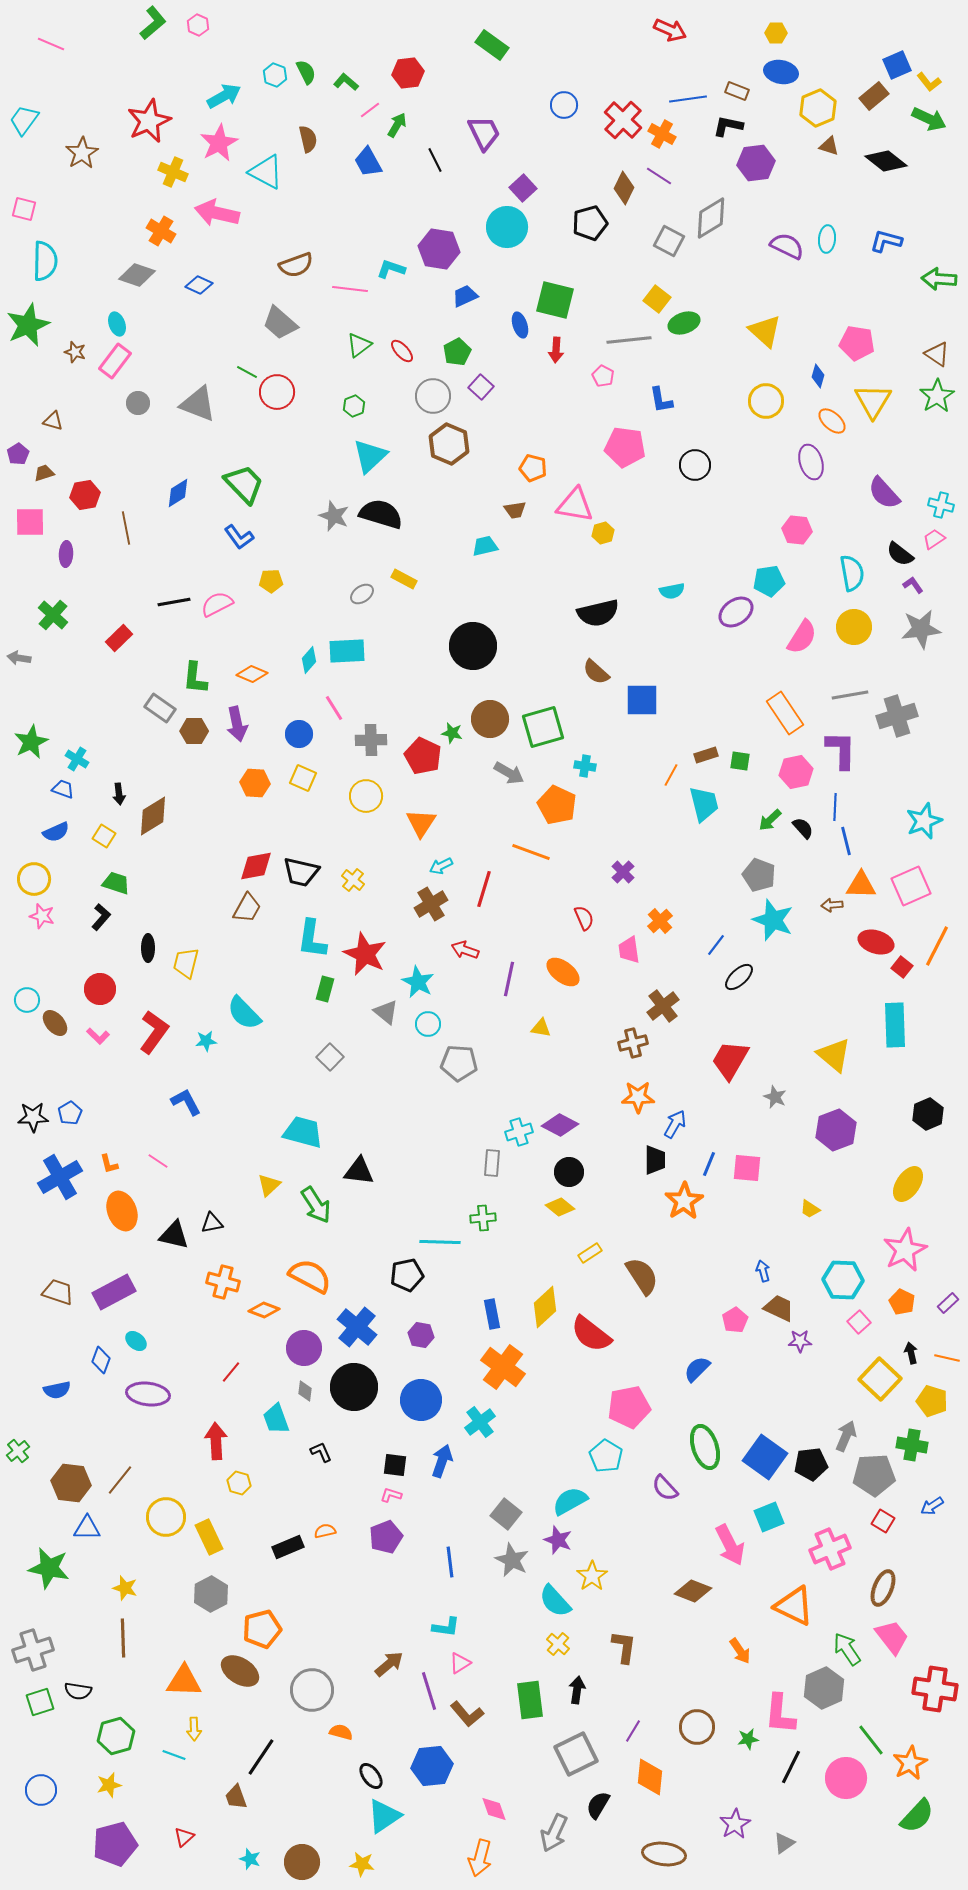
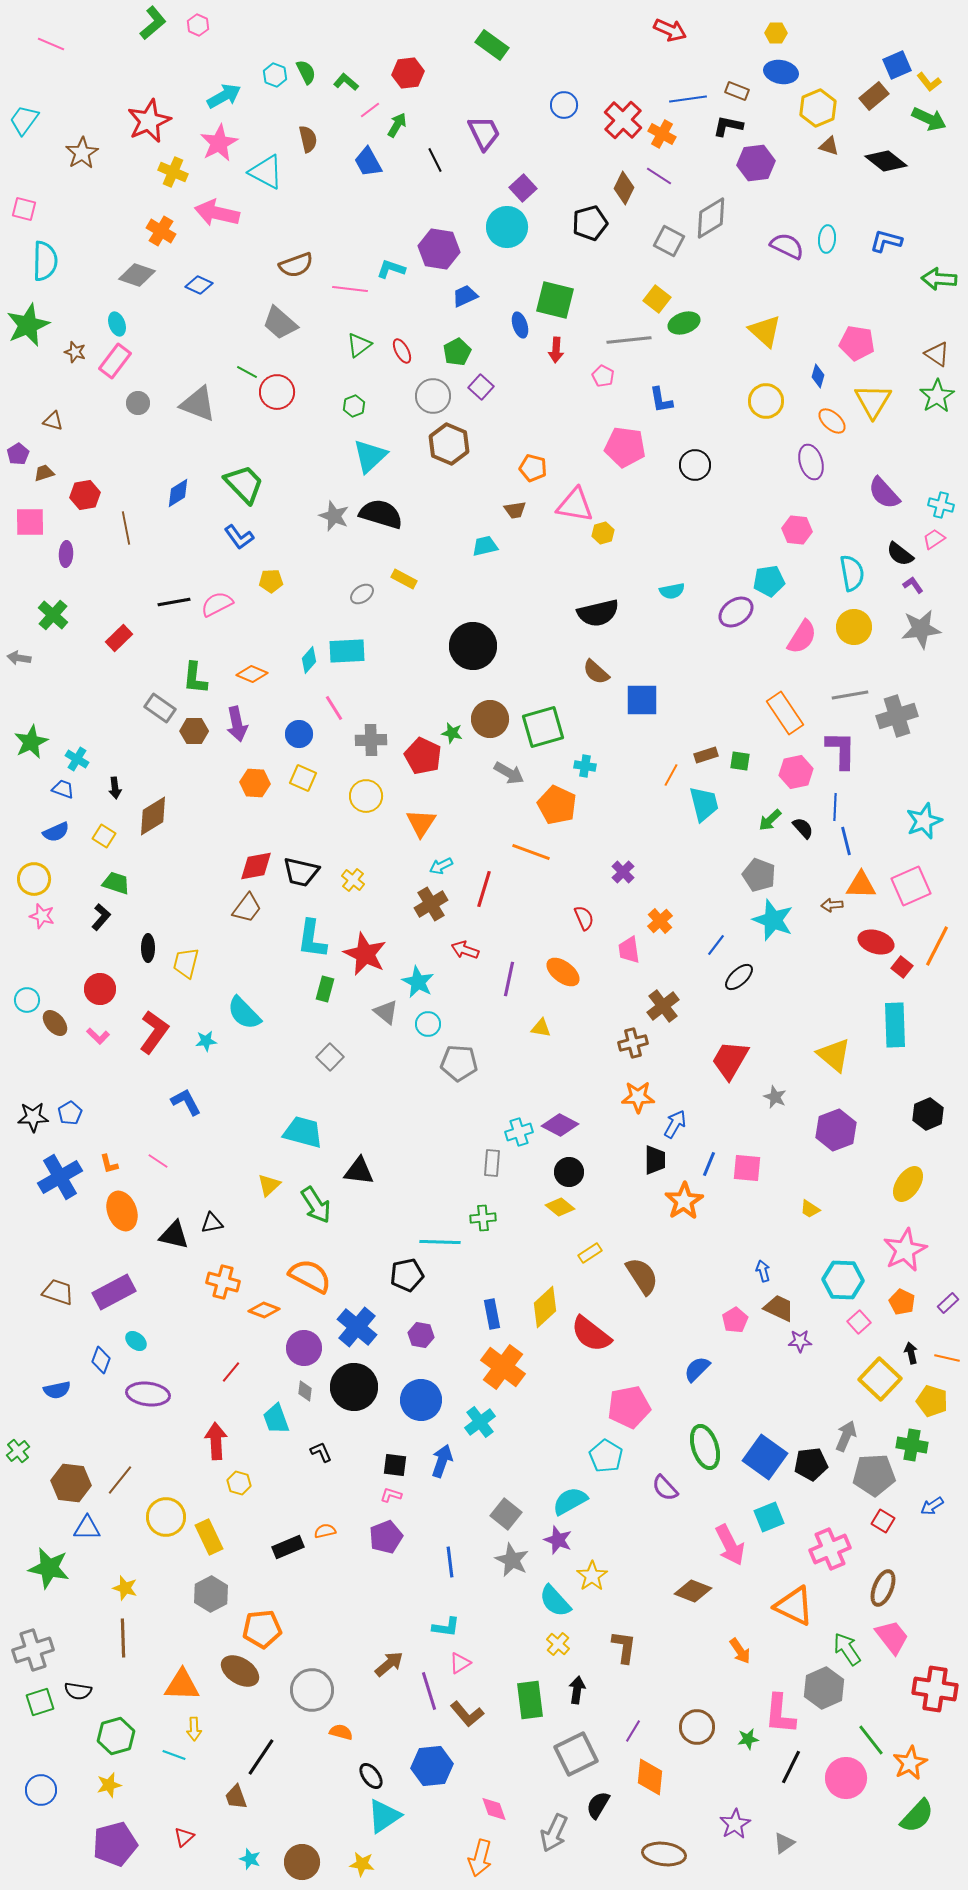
red ellipse at (402, 351): rotated 15 degrees clockwise
black arrow at (119, 794): moved 4 px left, 6 px up
brown trapezoid at (247, 908): rotated 8 degrees clockwise
orange pentagon at (262, 1629): rotated 9 degrees clockwise
orange triangle at (184, 1681): moved 2 px left, 4 px down
